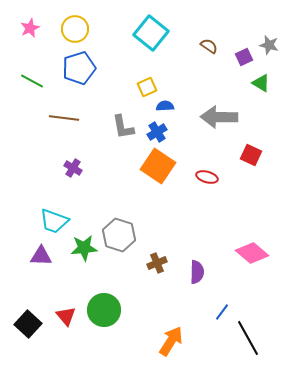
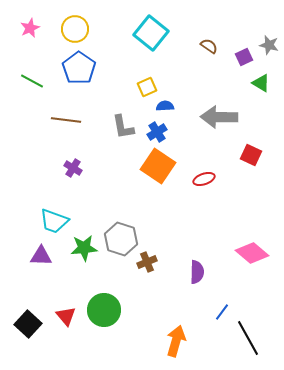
blue pentagon: rotated 20 degrees counterclockwise
brown line: moved 2 px right, 2 px down
red ellipse: moved 3 px left, 2 px down; rotated 35 degrees counterclockwise
gray hexagon: moved 2 px right, 4 px down
brown cross: moved 10 px left, 1 px up
orange arrow: moved 5 px right; rotated 16 degrees counterclockwise
